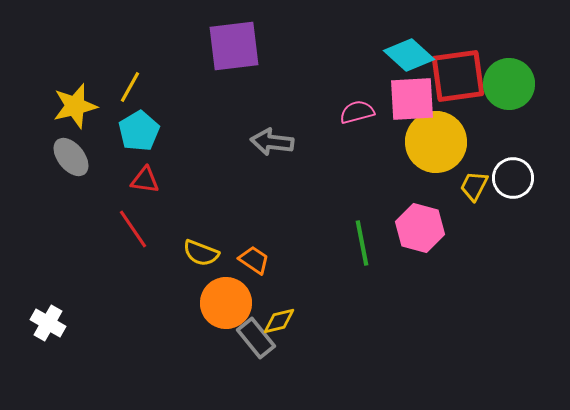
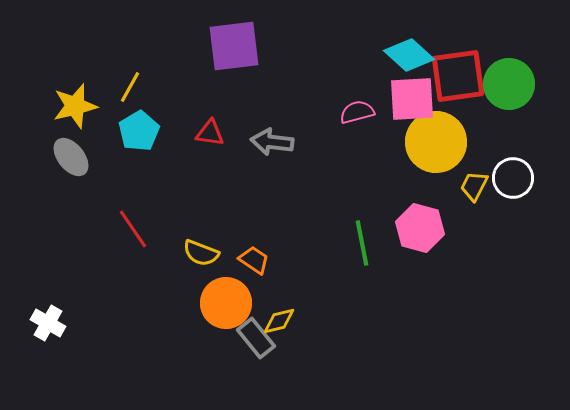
red triangle: moved 65 px right, 47 px up
